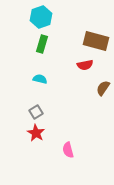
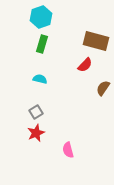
red semicircle: rotated 35 degrees counterclockwise
red star: rotated 18 degrees clockwise
